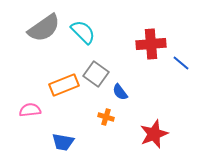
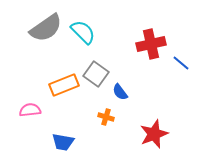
gray semicircle: moved 2 px right
red cross: rotated 8 degrees counterclockwise
